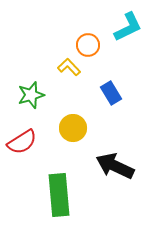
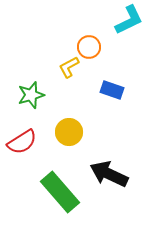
cyan L-shape: moved 1 px right, 7 px up
orange circle: moved 1 px right, 2 px down
yellow L-shape: rotated 75 degrees counterclockwise
blue rectangle: moved 1 px right, 3 px up; rotated 40 degrees counterclockwise
yellow circle: moved 4 px left, 4 px down
black arrow: moved 6 px left, 8 px down
green rectangle: moved 1 px right, 3 px up; rotated 36 degrees counterclockwise
